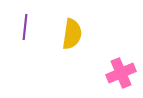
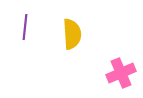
yellow semicircle: rotated 12 degrees counterclockwise
